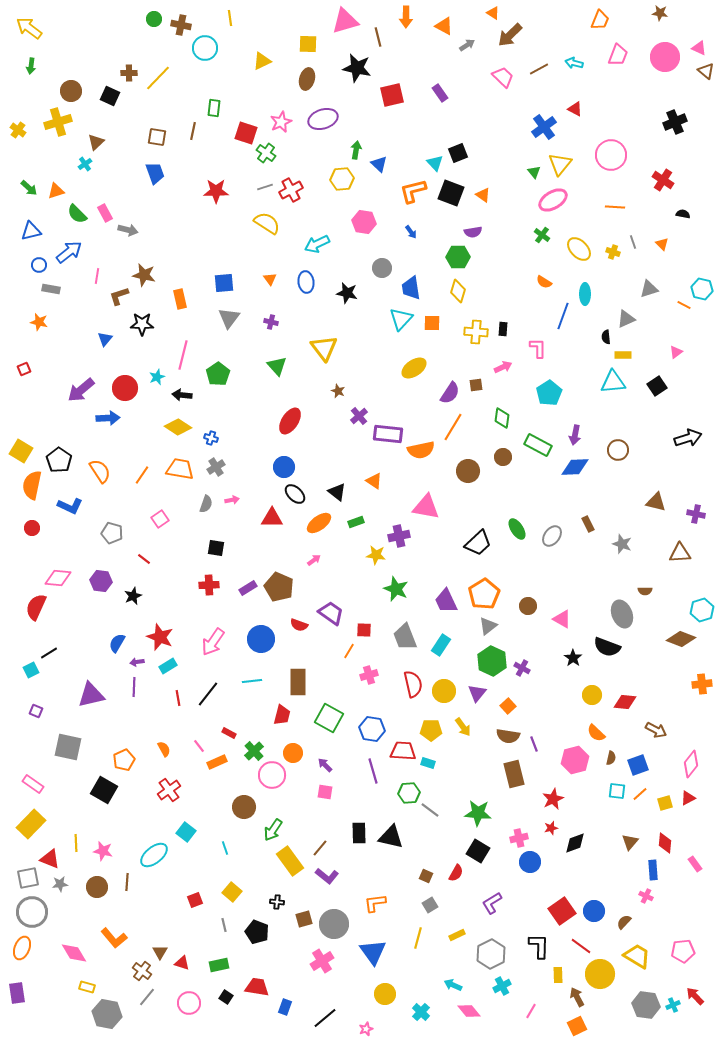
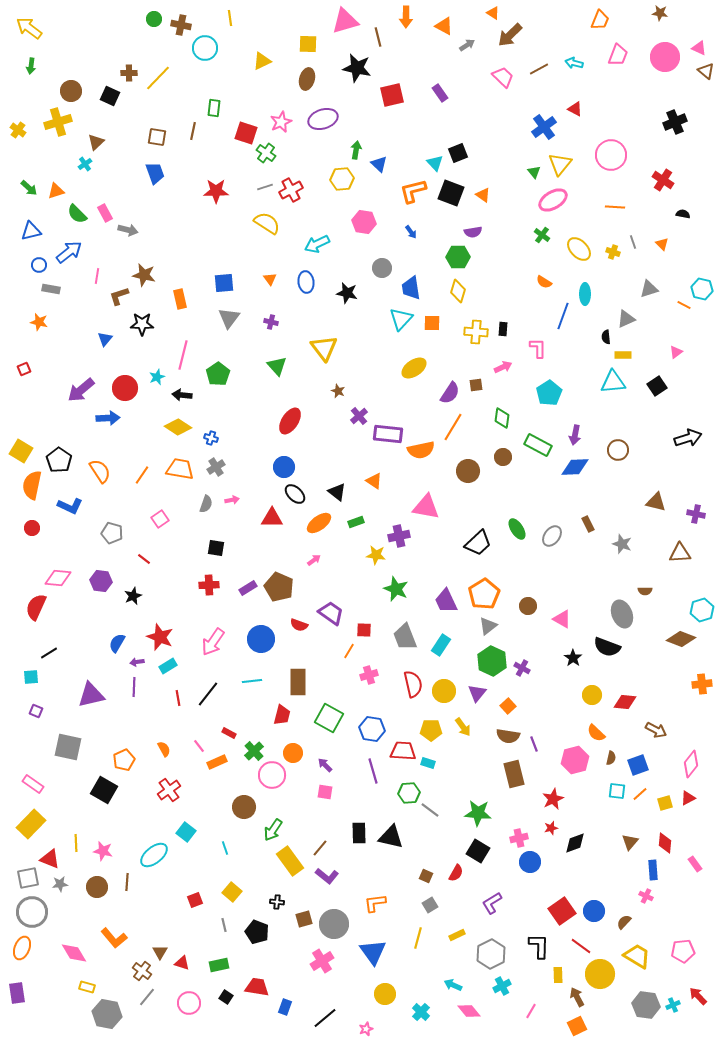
cyan square at (31, 670): moved 7 px down; rotated 21 degrees clockwise
red arrow at (695, 996): moved 3 px right
